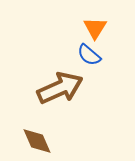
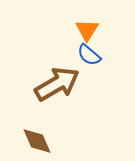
orange triangle: moved 8 px left, 2 px down
brown arrow: moved 3 px left, 4 px up; rotated 6 degrees counterclockwise
